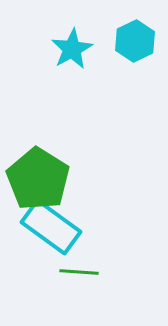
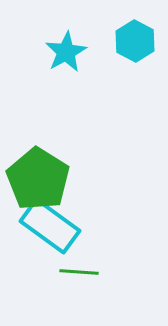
cyan hexagon: rotated 6 degrees counterclockwise
cyan star: moved 6 px left, 3 px down
cyan rectangle: moved 1 px left, 1 px up
